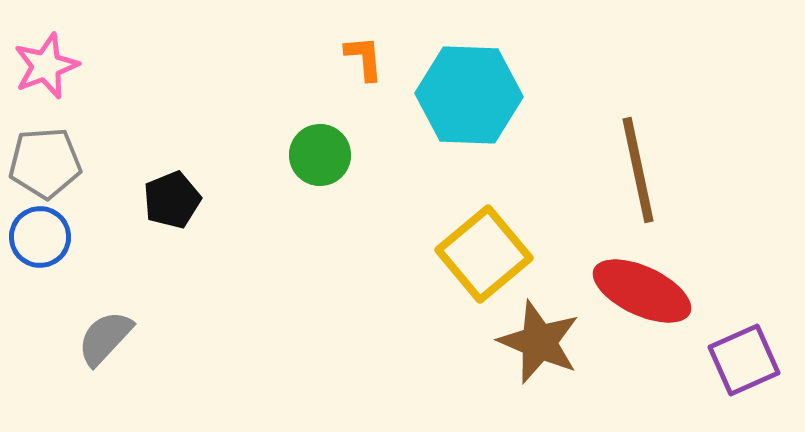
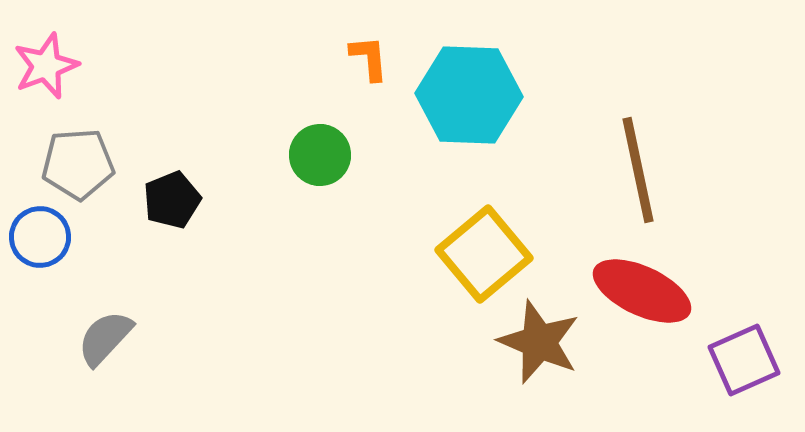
orange L-shape: moved 5 px right
gray pentagon: moved 33 px right, 1 px down
